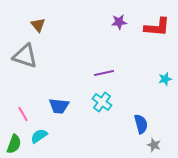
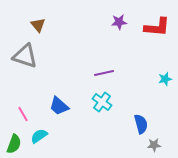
blue trapezoid: rotated 35 degrees clockwise
gray star: rotated 24 degrees counterclockwise
